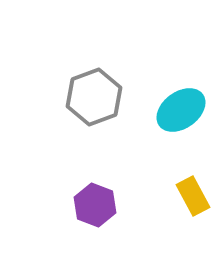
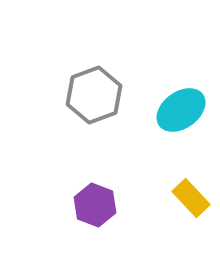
gray hexagon: moved 2 px up
yellow rectangle: moved 2 px left, 2 px down; rotated 15 degrees counterclockwise
